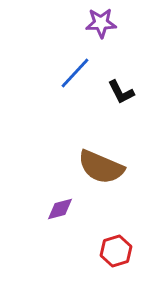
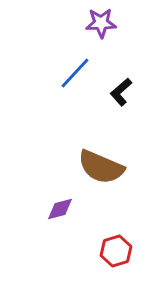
black L-shape: rotated 76 degrees clockwise
